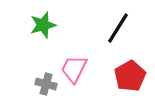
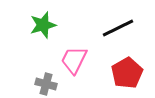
black line: rotated 32 degrees clockwise
pink trapezoid: moved 9 px up
red pentagon: moved 3 px left, 3 px up
